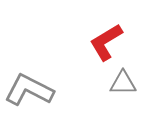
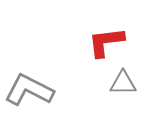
red L-shape: rotated 24 degrees clockwise
